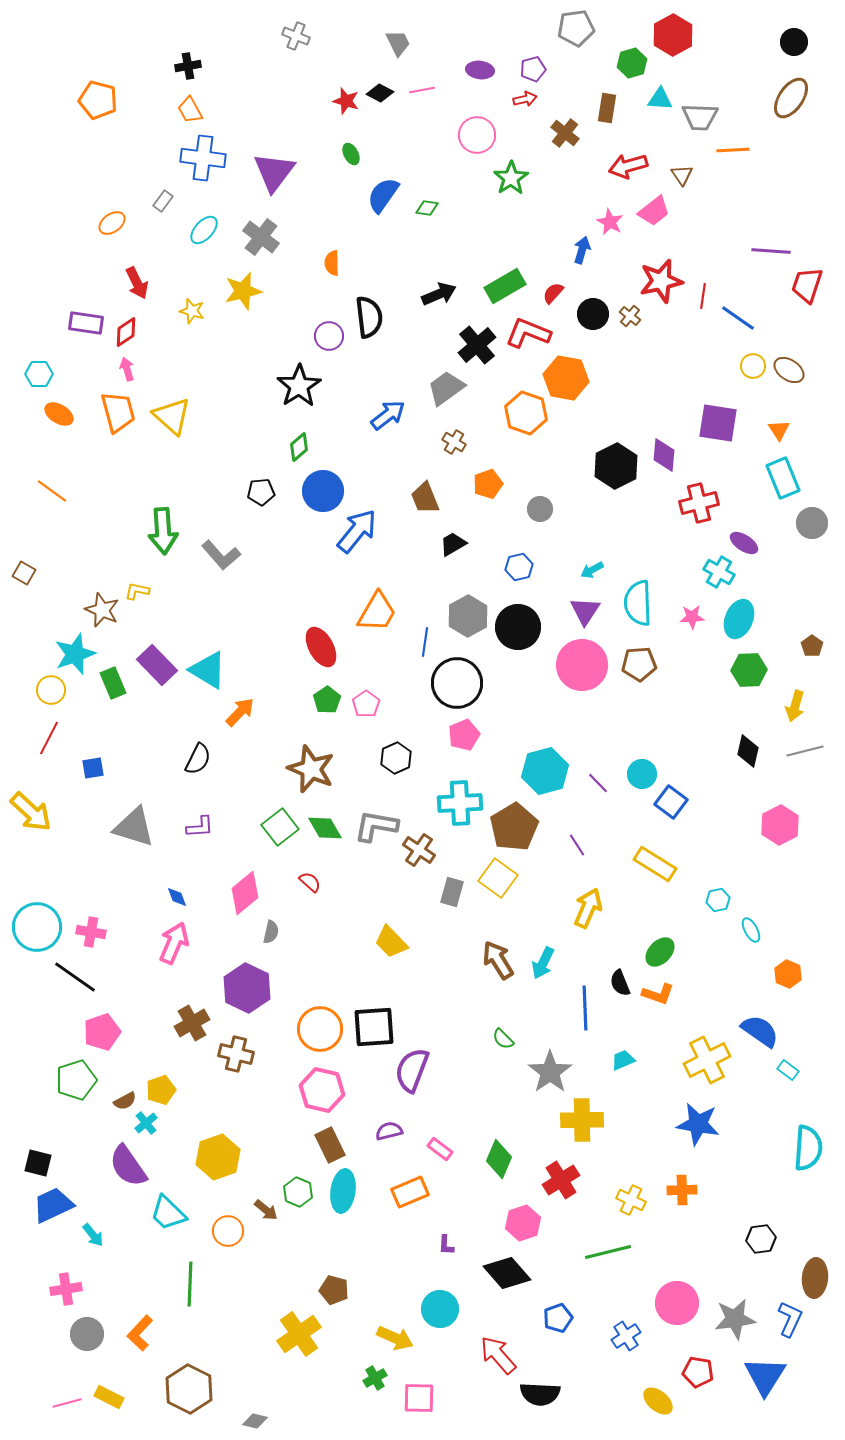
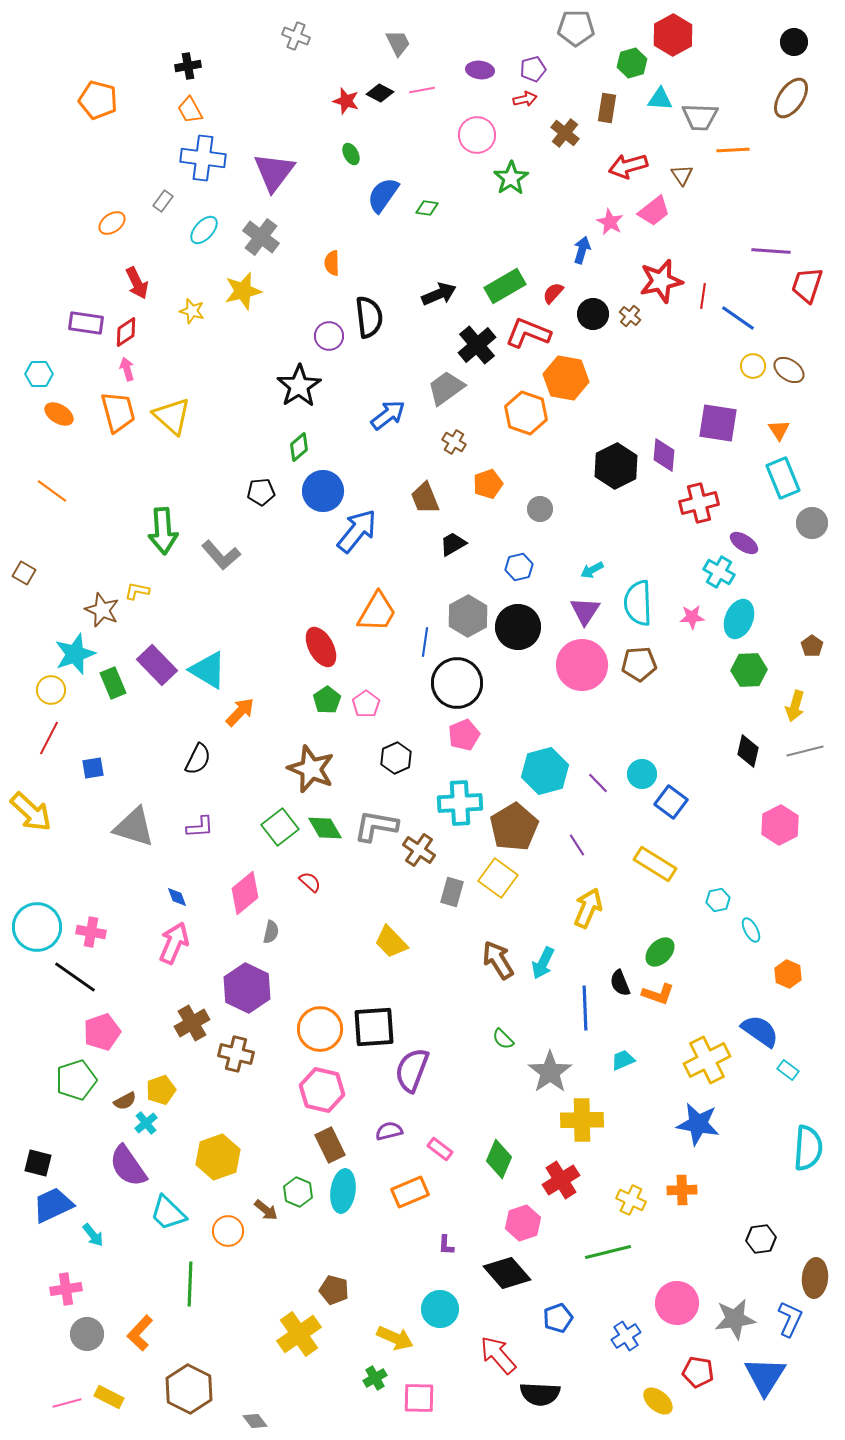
gray pentagon at (576, 28): rotated 9 degrees clockwise
gray diamond at (255, 1421): rotated 40 degrees clockwise
